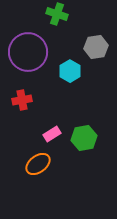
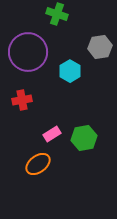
gray hexagon: moved 4 px right
